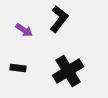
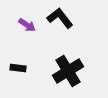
black L-shape: moved 1 px right, 1 px up; rotated 76 degrees counterclockwise
purple arrow: moved 3 px right, 5 px up
